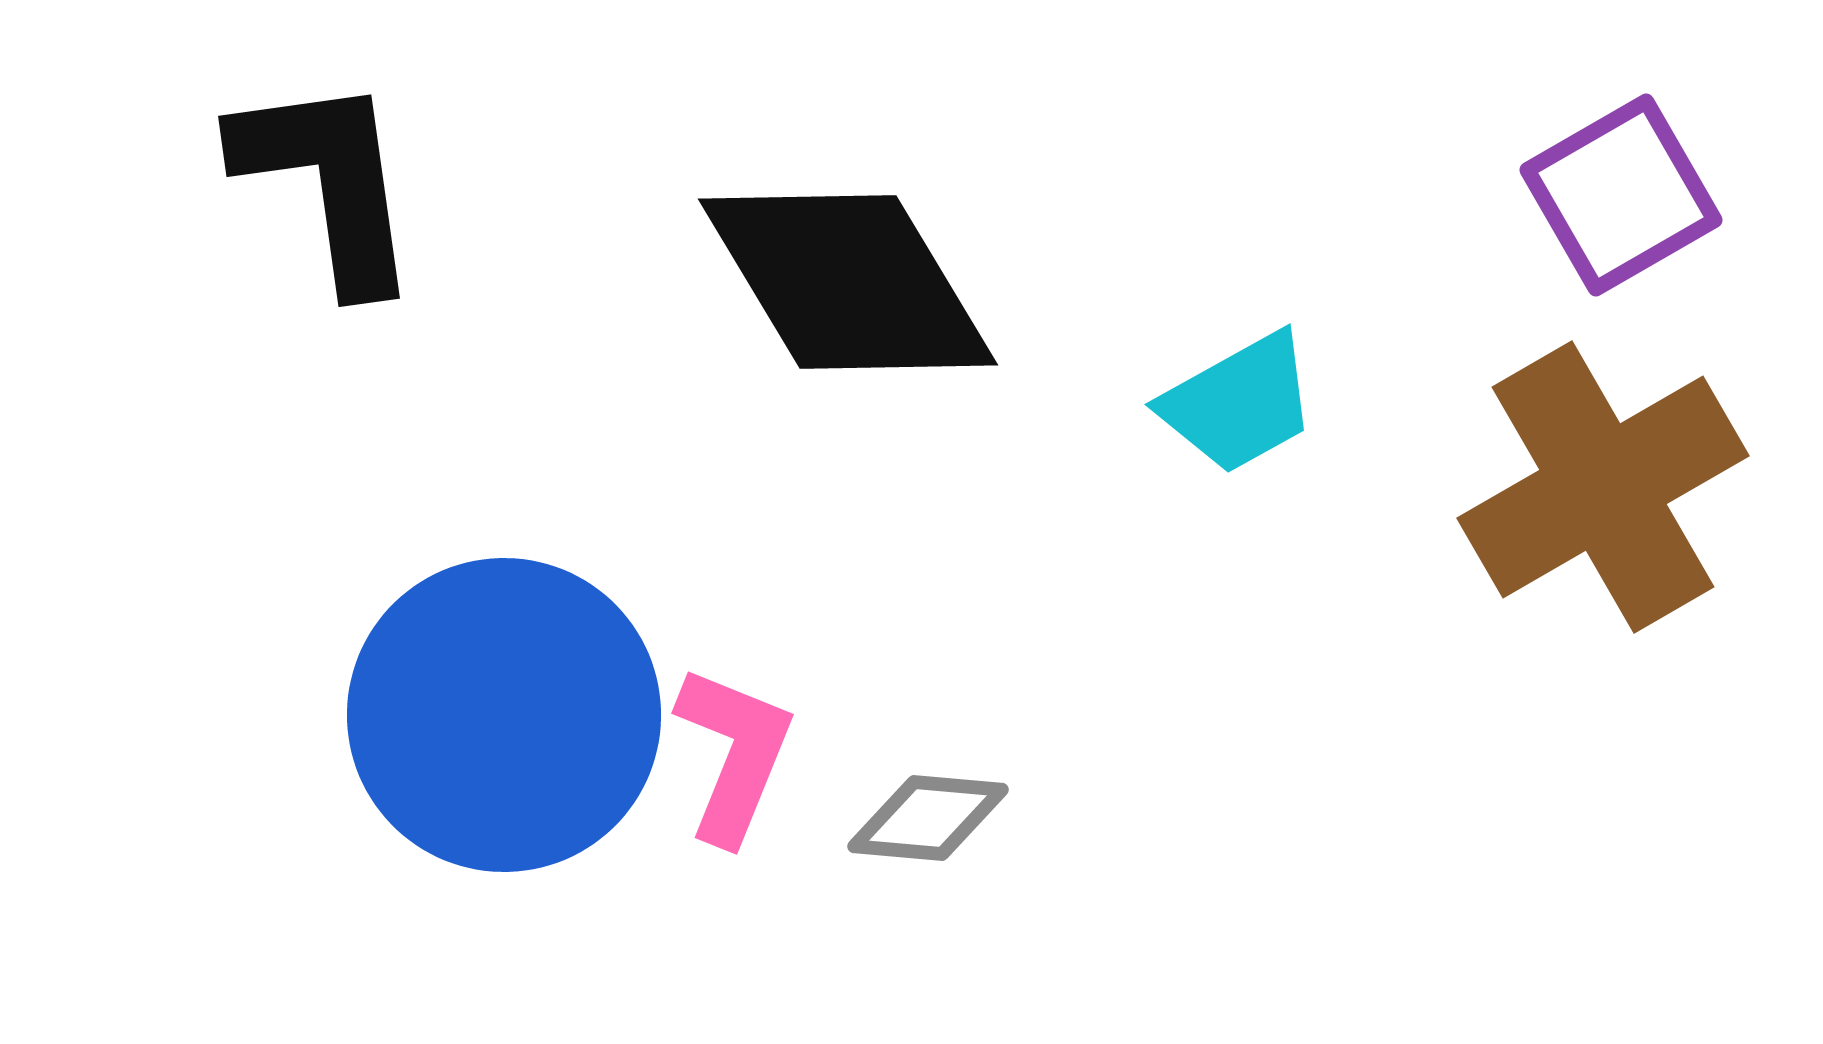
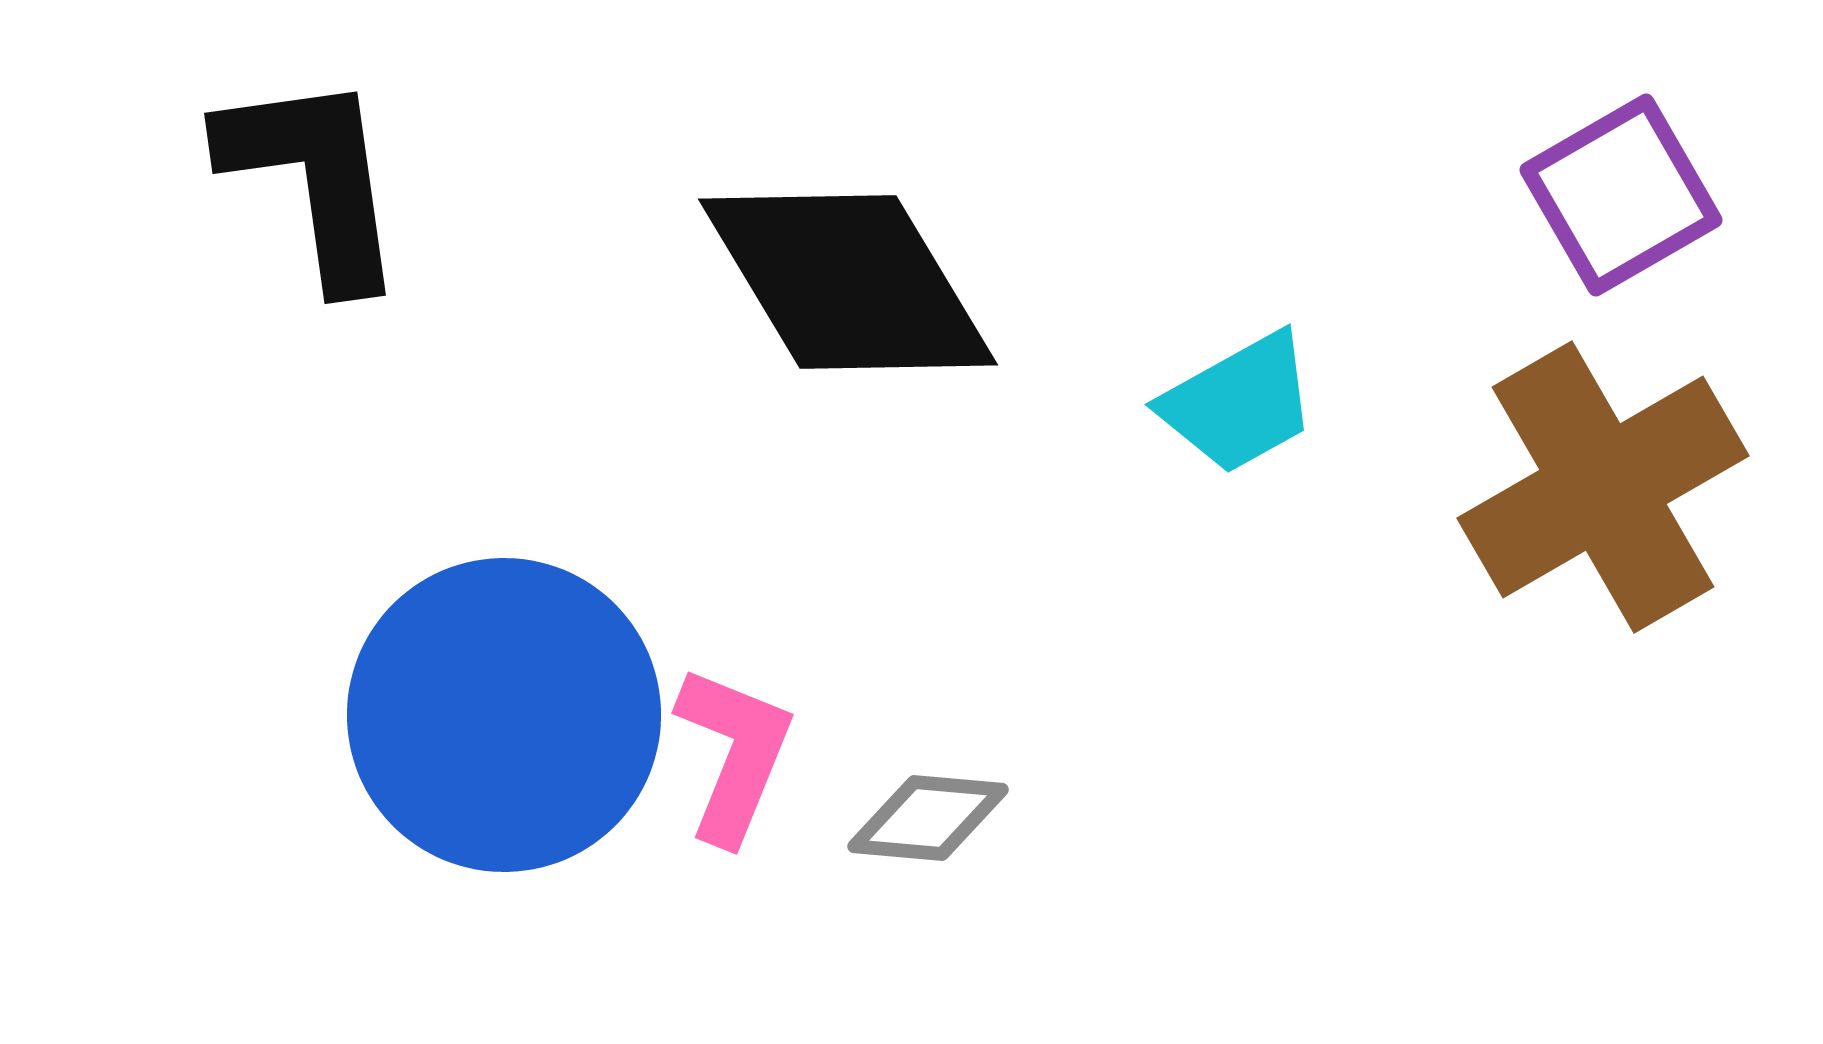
black L-shape: moved 14 px left, 3 px up
